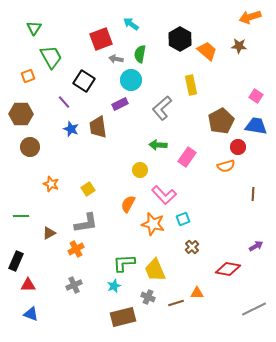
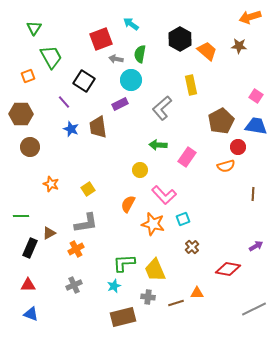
black rectangle at (16, 261): moved 14 px right, 13 px up
gray cross at (148, 297): rotated 16 degrees counterclockwise
